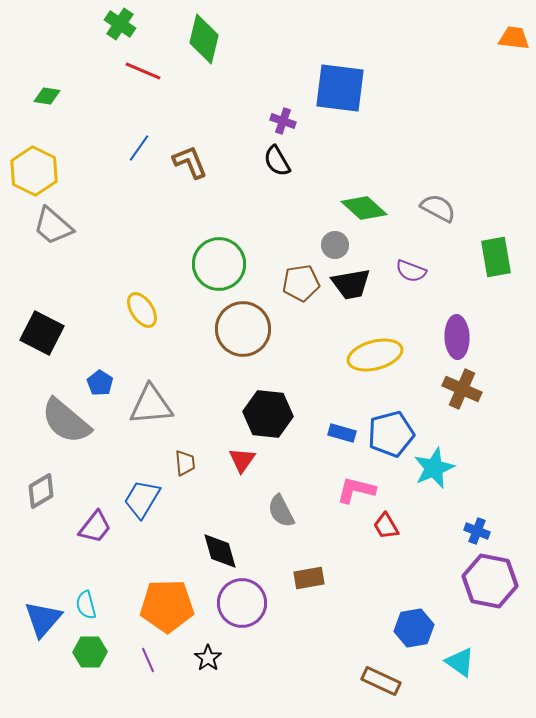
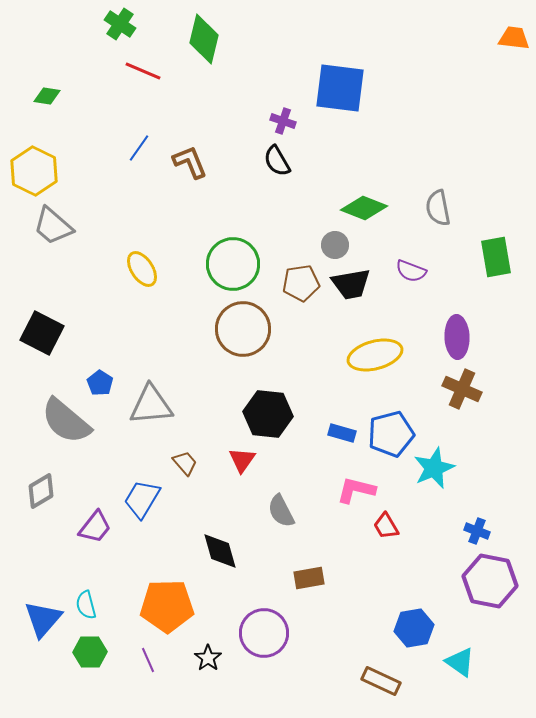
green diamond at (364, 208): rotated 21 degrees counterclockwise
gray semicircle at (438, 208): rotated 129 degrees counterclockwise
green circle at (219, 264): moved 14 px right
yellow ellipse at (142, 310): moved 41 px up
brown trapezoid at (185, 463): rotated 36 degrees counterclockwise
purple circle at (242, 603): moved 22 px right, 30 px down
